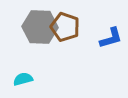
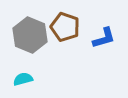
gray hexagon: moved 10 px left, 8 px down; rotated 20 degrees clockwise
blue L-shape: moved 7 px left
